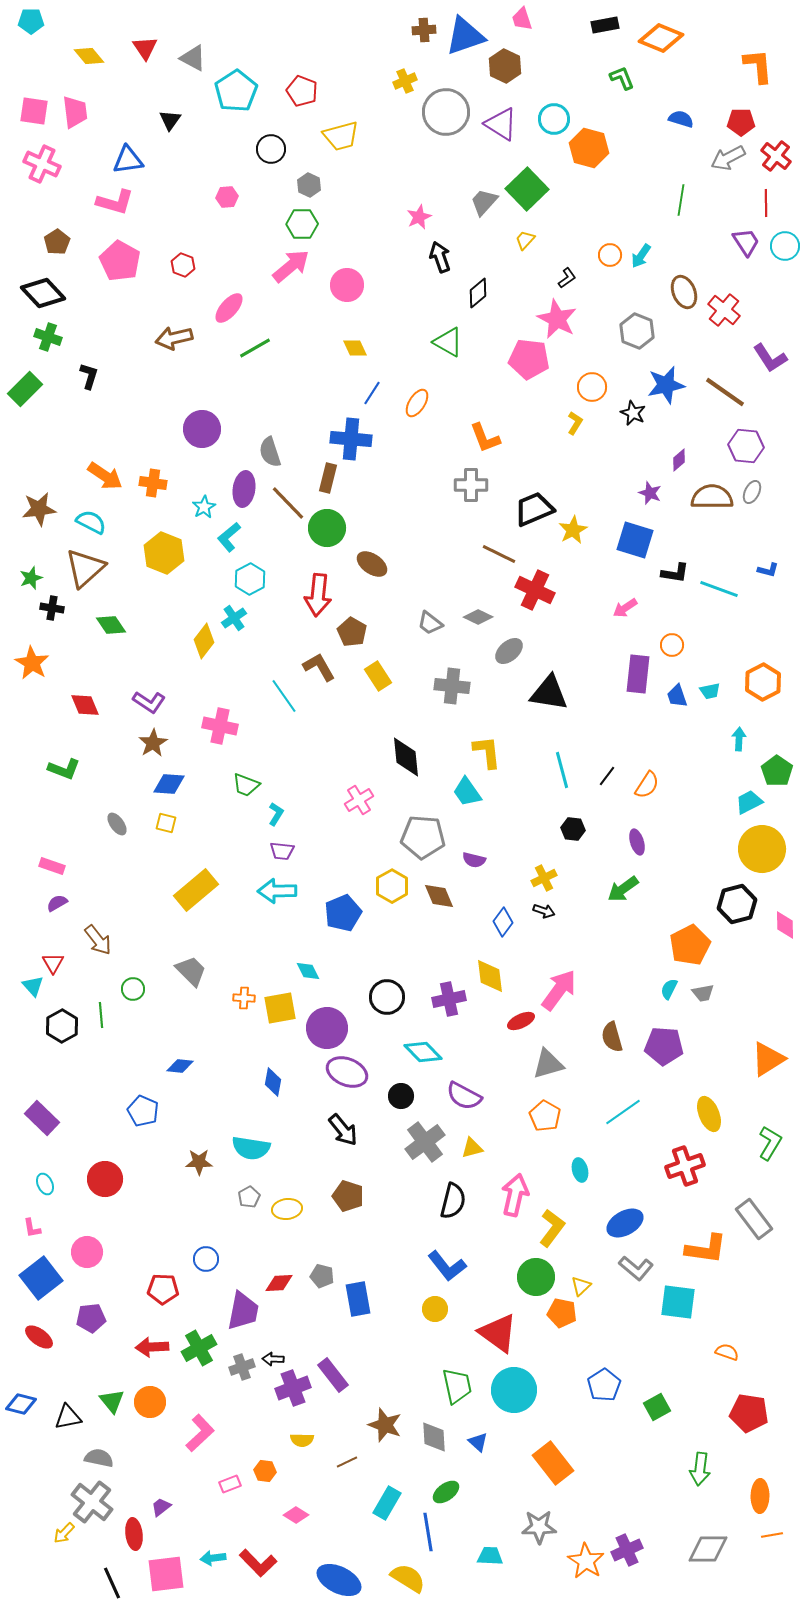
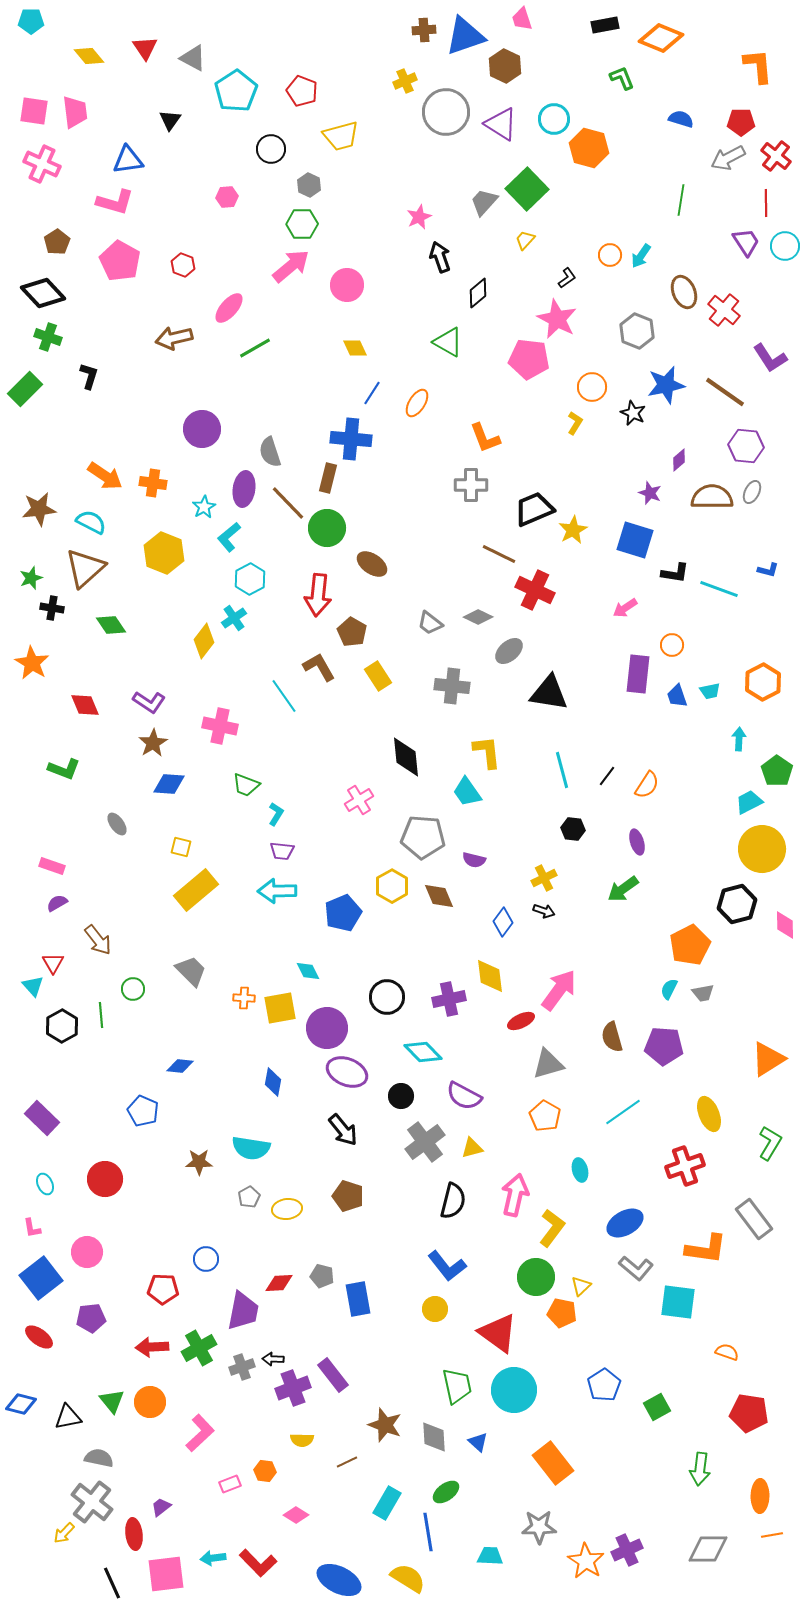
yellow square at (166, 823): moved 15 px right, 24 px down
